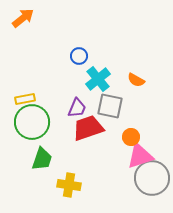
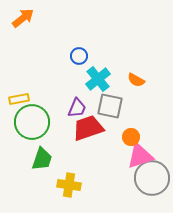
yellow rectangle: moved 6 px left
